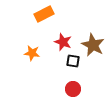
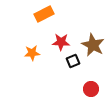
red star: moved 2 px left; rotated 18 degrees counterclockwise
orange star: rotated 14 degrees counterclockwise
black square: rotated 32 degrees counterclockwise
red circle: moved 18 px right
